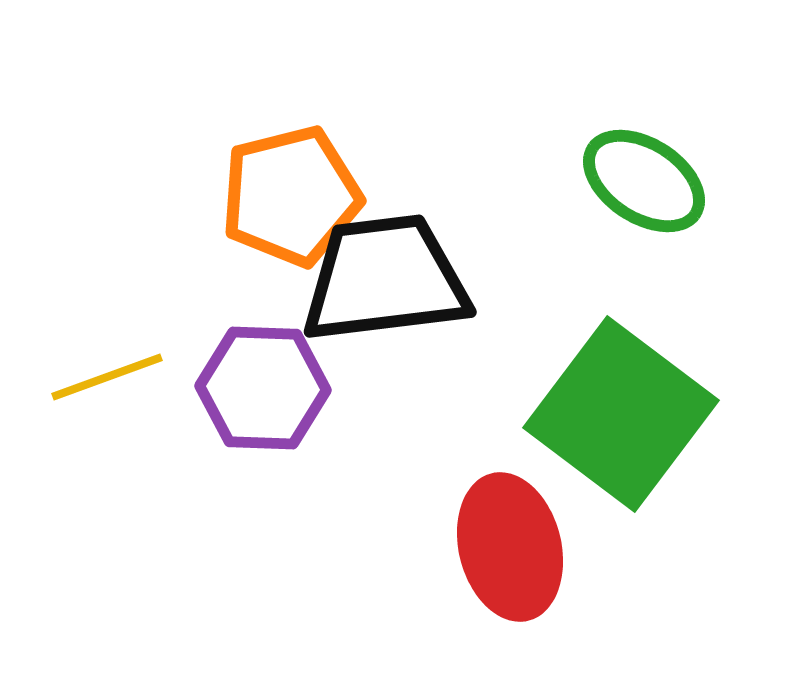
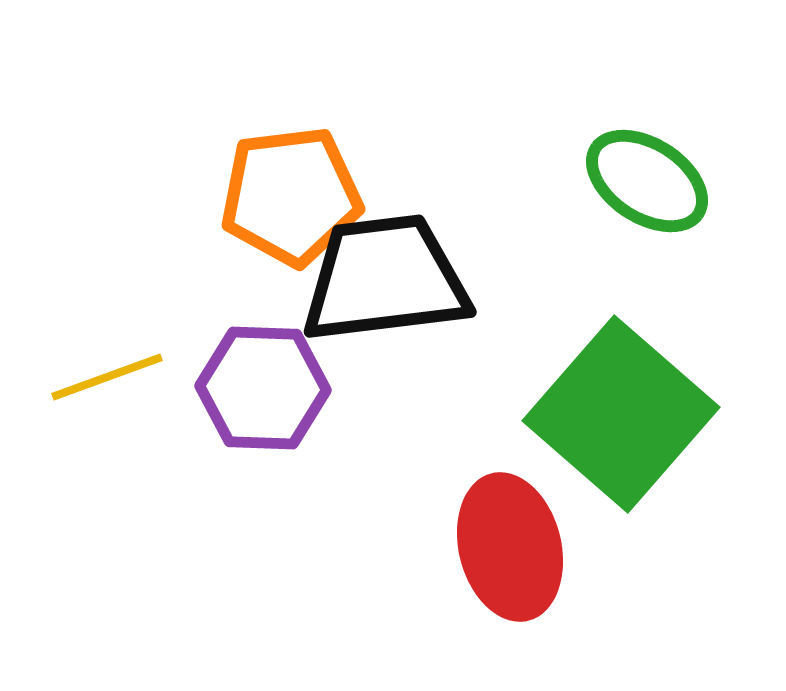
green ellipse: moved 3 px right
orange pentagon: rotated 7 degrees clockwise
green square: rotated 4 degrees clockwise
